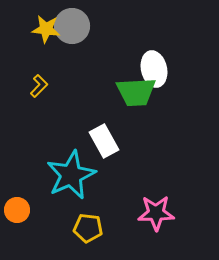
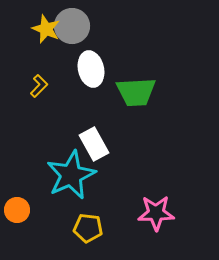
yellow star: rotated 16 degrees clockwise
white ellipse: moved 63 px left
white rectangle: moved 10 px left, 3 px down
